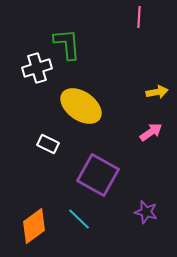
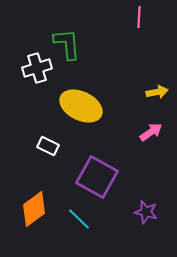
yellow ellipse: rotated 9 degrees counterclockwise
white rectangle: moved 2 px down
purple square: moved 1 px left, 2 px down
orange diamond: moved 17 px up
